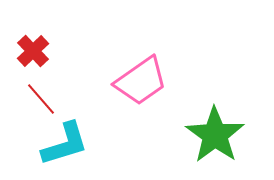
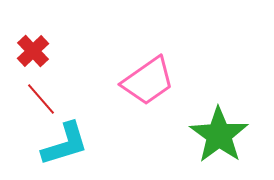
pink trapezoid: moved 7 px right
green star: moved 4 px right
